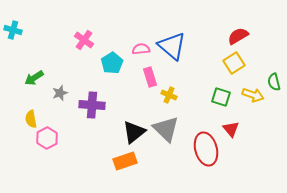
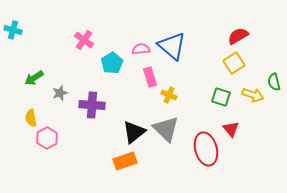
yellow semicircle: moved 1 px up
